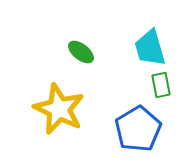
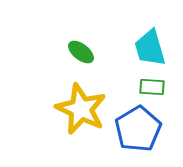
green rectangle: moved 9 px left, 2 px down; rotated 75 degrees counterclockwise
yellow star: moved 22 px right
